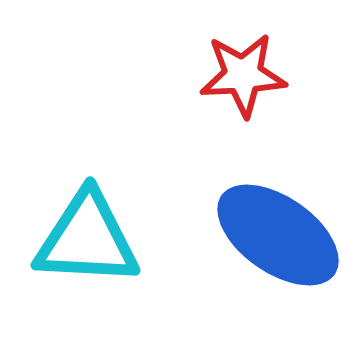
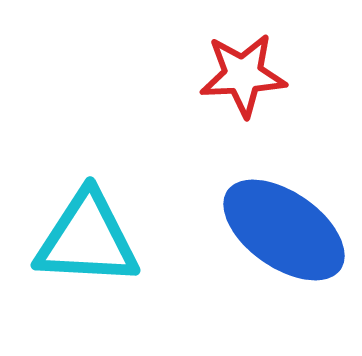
blue ellipse: moved 6 px right, 5 px up
